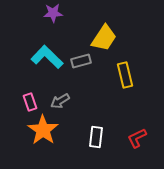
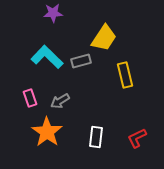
pink rectangle: moved 4 px up
orange star: moved 4 px right, 2 px down
